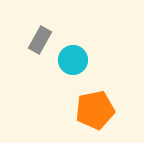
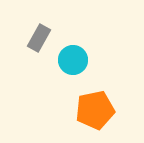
gray rectangle: moved 1 px left, 2 px up
